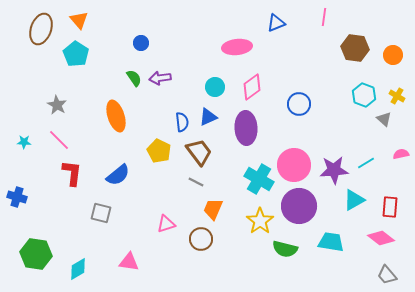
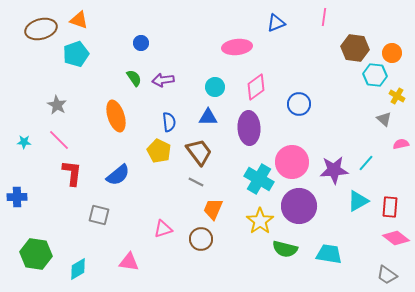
orange triangle at (79, 20): rotated 30 degrees counterclockwise
brown ellipse at (41, 29): rotated 56 degrees clockwise
cyan pentagon at (76, 54): rotated 20 degrees clockwise
orange circle at (393, 55): moved 1 px left, 2 px up
purple arrow at (160, 78): moved 3 px right, 2 px down
pink diamond at (252, 87): moved 4 px right
cyan hexagon at (364, 95): moved 11 px right, 20 px up; rotated 15 degrees counterclockwise
blue triangle at (208, 117): rotated 24 degrees clockwise
blue semicircle at (182, 122): moved 13 px left
purple ellipse at (246, 128): moved 3 px right
pink semicircle at (401, 154): moved 10 px up
cyan line at (366, 163): rotated 18 degrees counterclockwise
pink circle at (294, 165): moved 2 px left, 3 px up
blue cross at (17, 197): rotated 18 degrees counterclockwise
cyan triangle at (354, 200): moved 4 px right, 1 px down
gray square at (101, 213): moved 2 px left, 2 px down
pink triangle at (166, 224): moved 3 px left, 5 px down
pink diamond at (381, 238): moved 15 px right
cyan trapezoid at (331, 242): moved 2 px left, 12 px down
gray trapezoid at (387, 275): rotated 15 degrees counterclockwise
